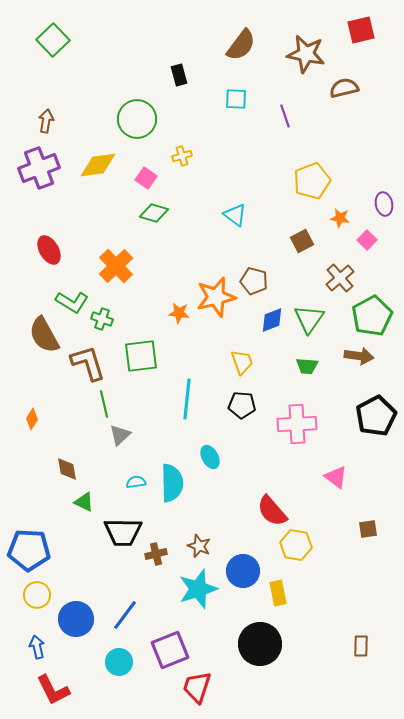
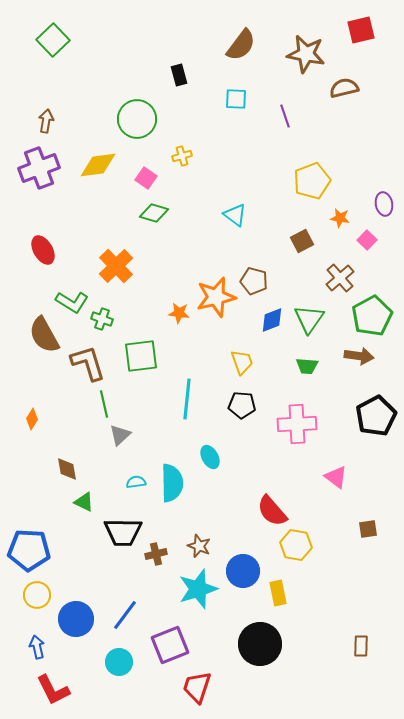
red ellipse at (49, 250): moved 6 px left
purple square at (170, 650): moved 5 px up
